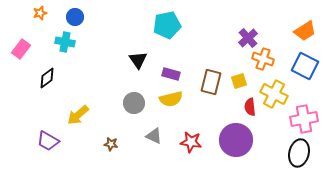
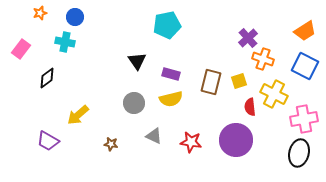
black triangle: moved 1 px left, 1 px down
